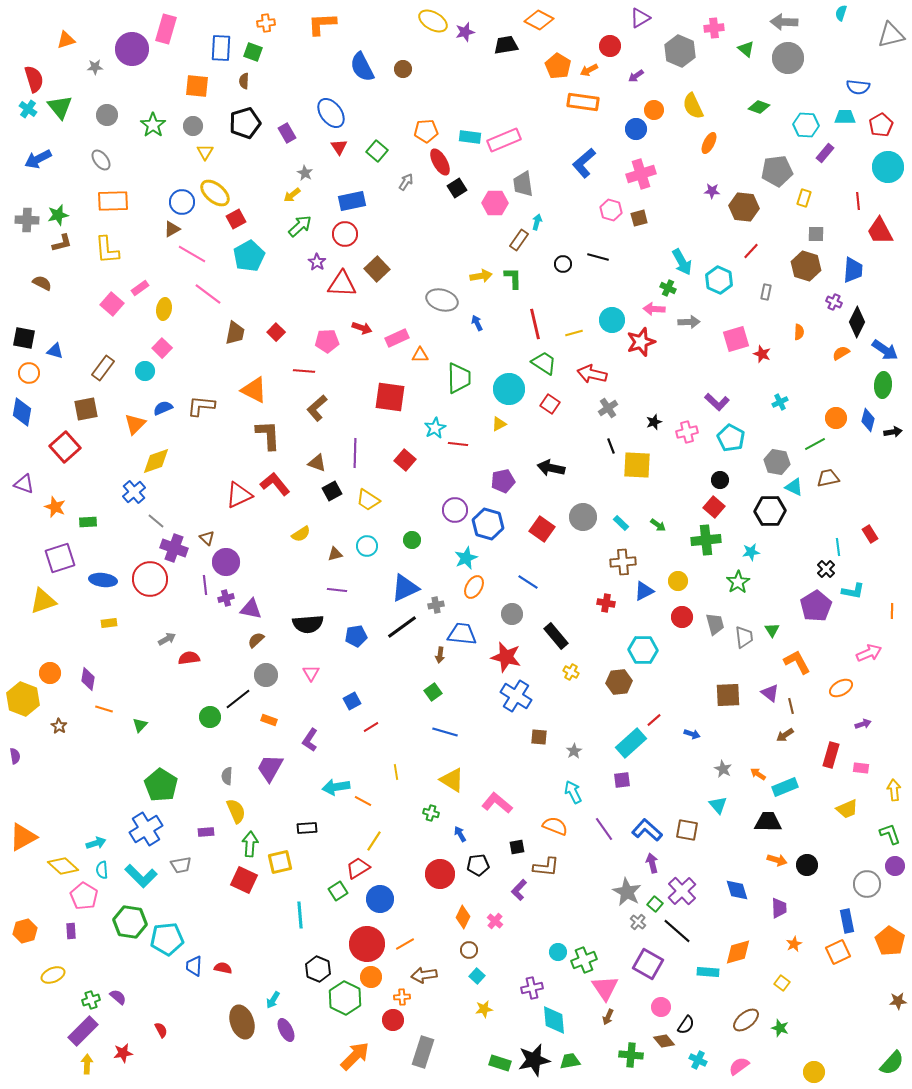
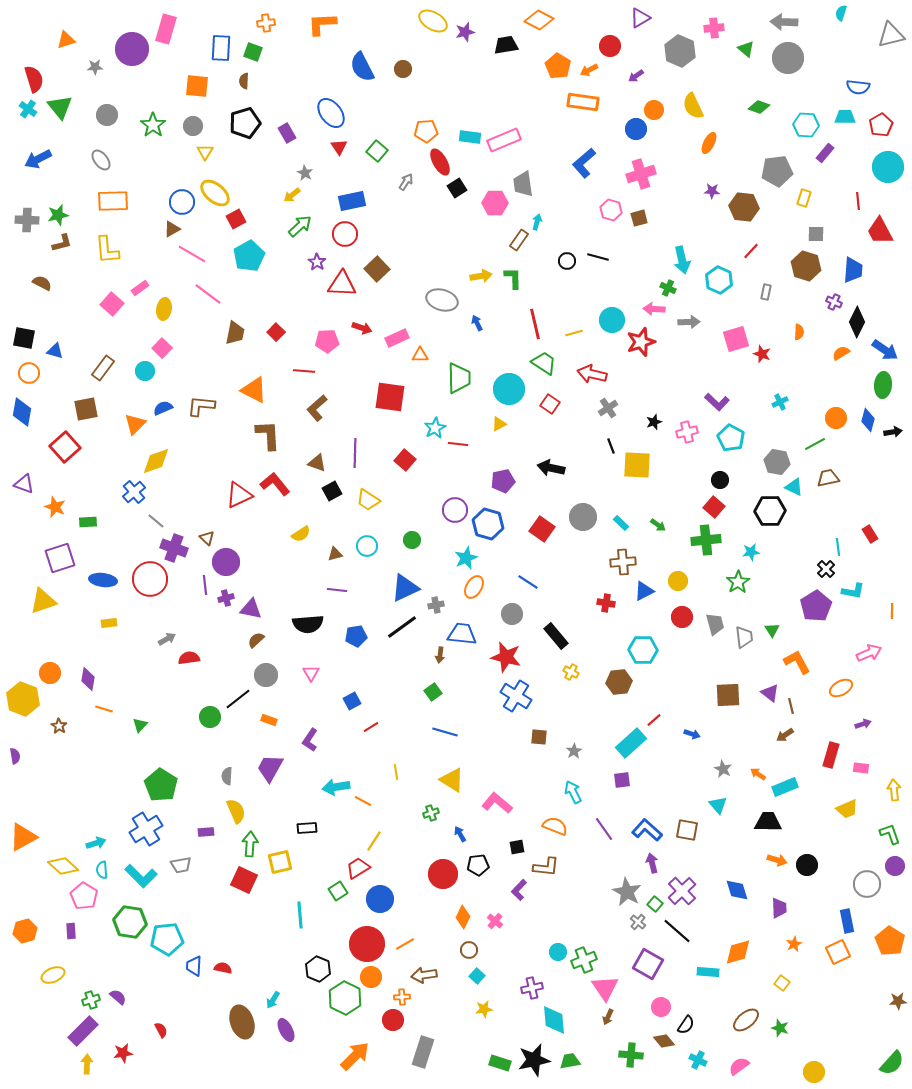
cyan arrow at (682, 262): moved 2 px up; rotated 16 degrees clockwise
black circle at (563, 264): moved 4 px right, 3 px up
green cross at (431, 813): rotated 35 degrees counterclockwise
red circle at (440, 874): moved 3 px right
